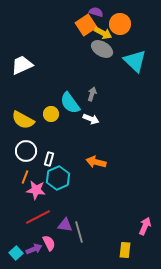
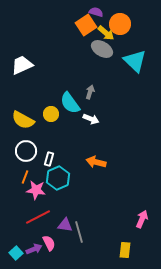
yellow arrow: moved 3 px right; rotated 12 degrees clockwise
gray arrow: moved 2 px left, 2 px up
pink arrow: moved 3 px left, 7 px up
